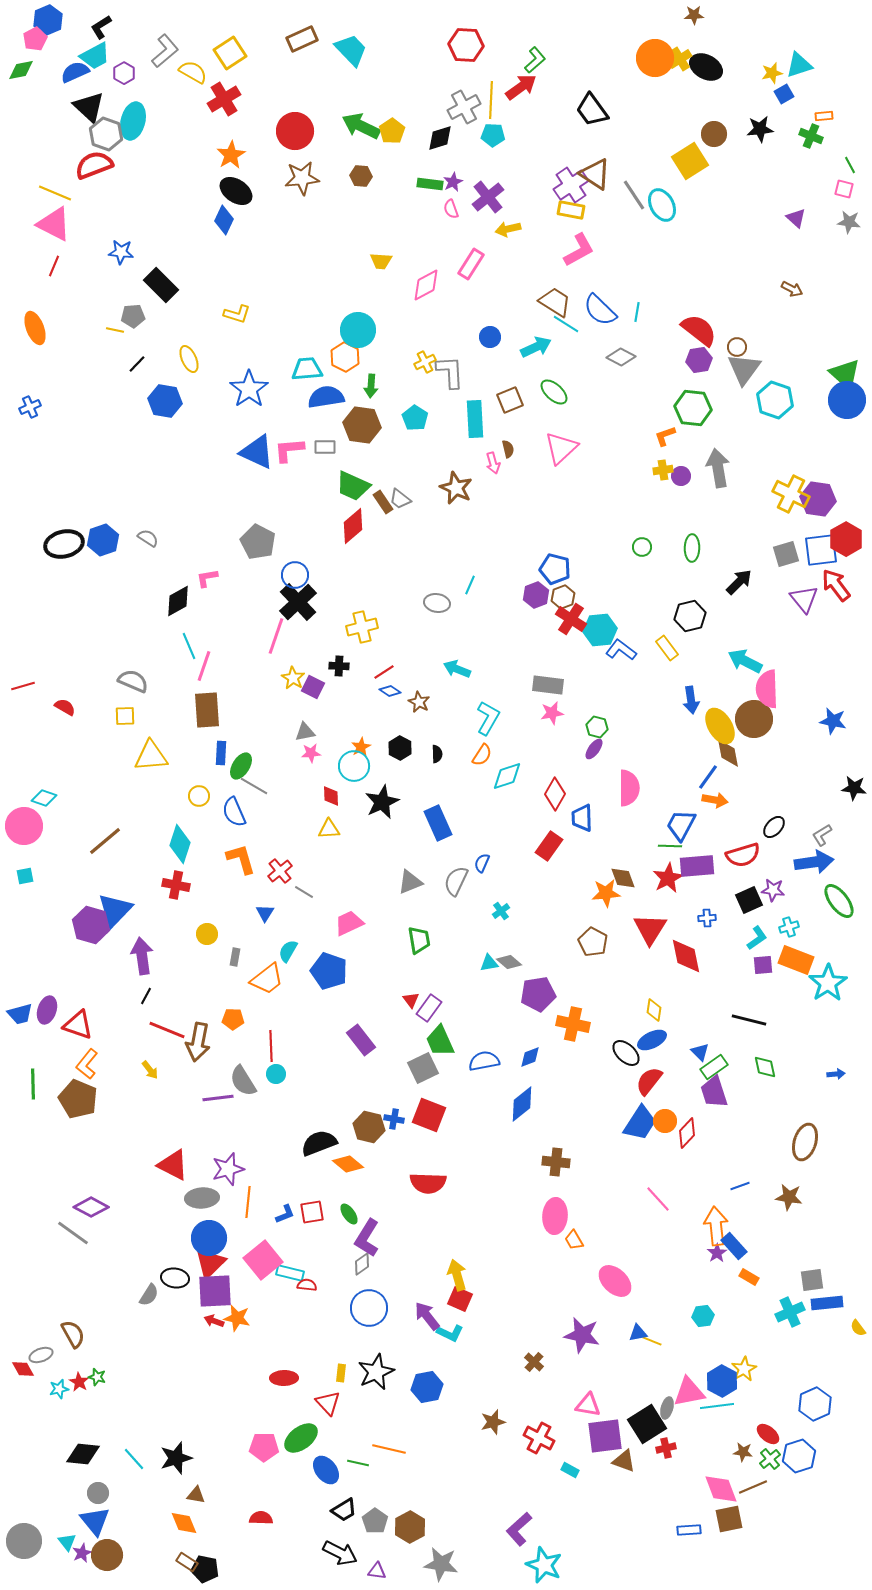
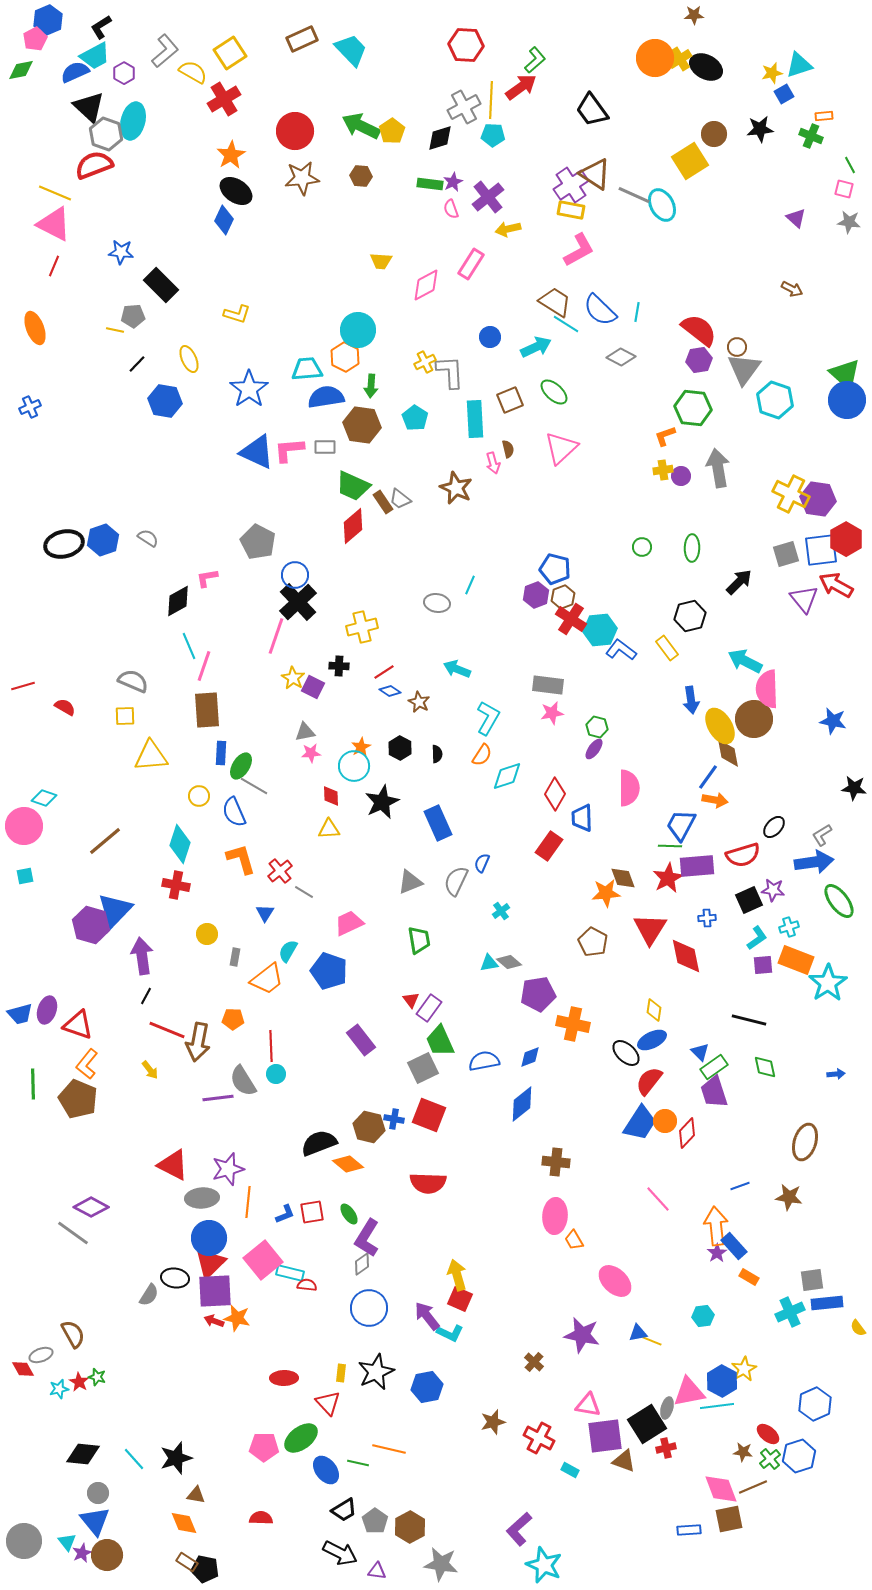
gray line at (634, 195): rotated 32 degrees counterclockwise
red arrow at (836, 585): rotated 24 degrees counterclockwise
